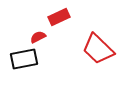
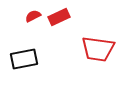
red semicircle: moved 5 px left, 21 px up
red trapezoid: rotated 36 degrees counterclockwise
